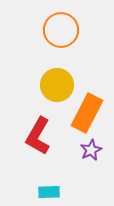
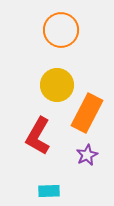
purple star: moved 4 px left, 5 px down
cyan rectangle: moved 1 px up
